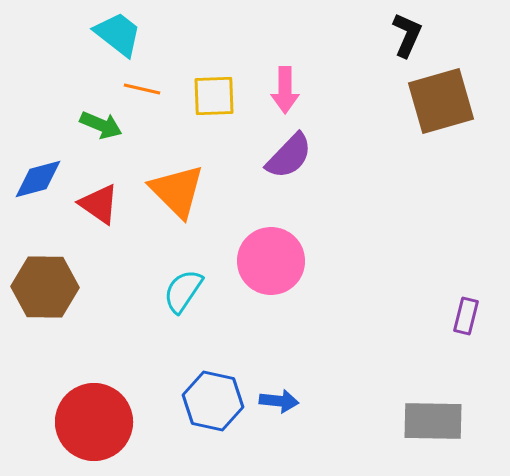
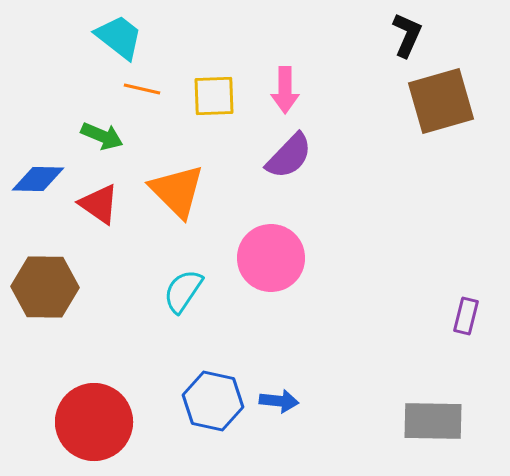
cyan trapezoid: moved 1 px right, 3 px down
green arrow: moved 1 px right, 11 px down
blue diamond: rotated 16 degrees clockwise
pink circle: moved 3 px up
